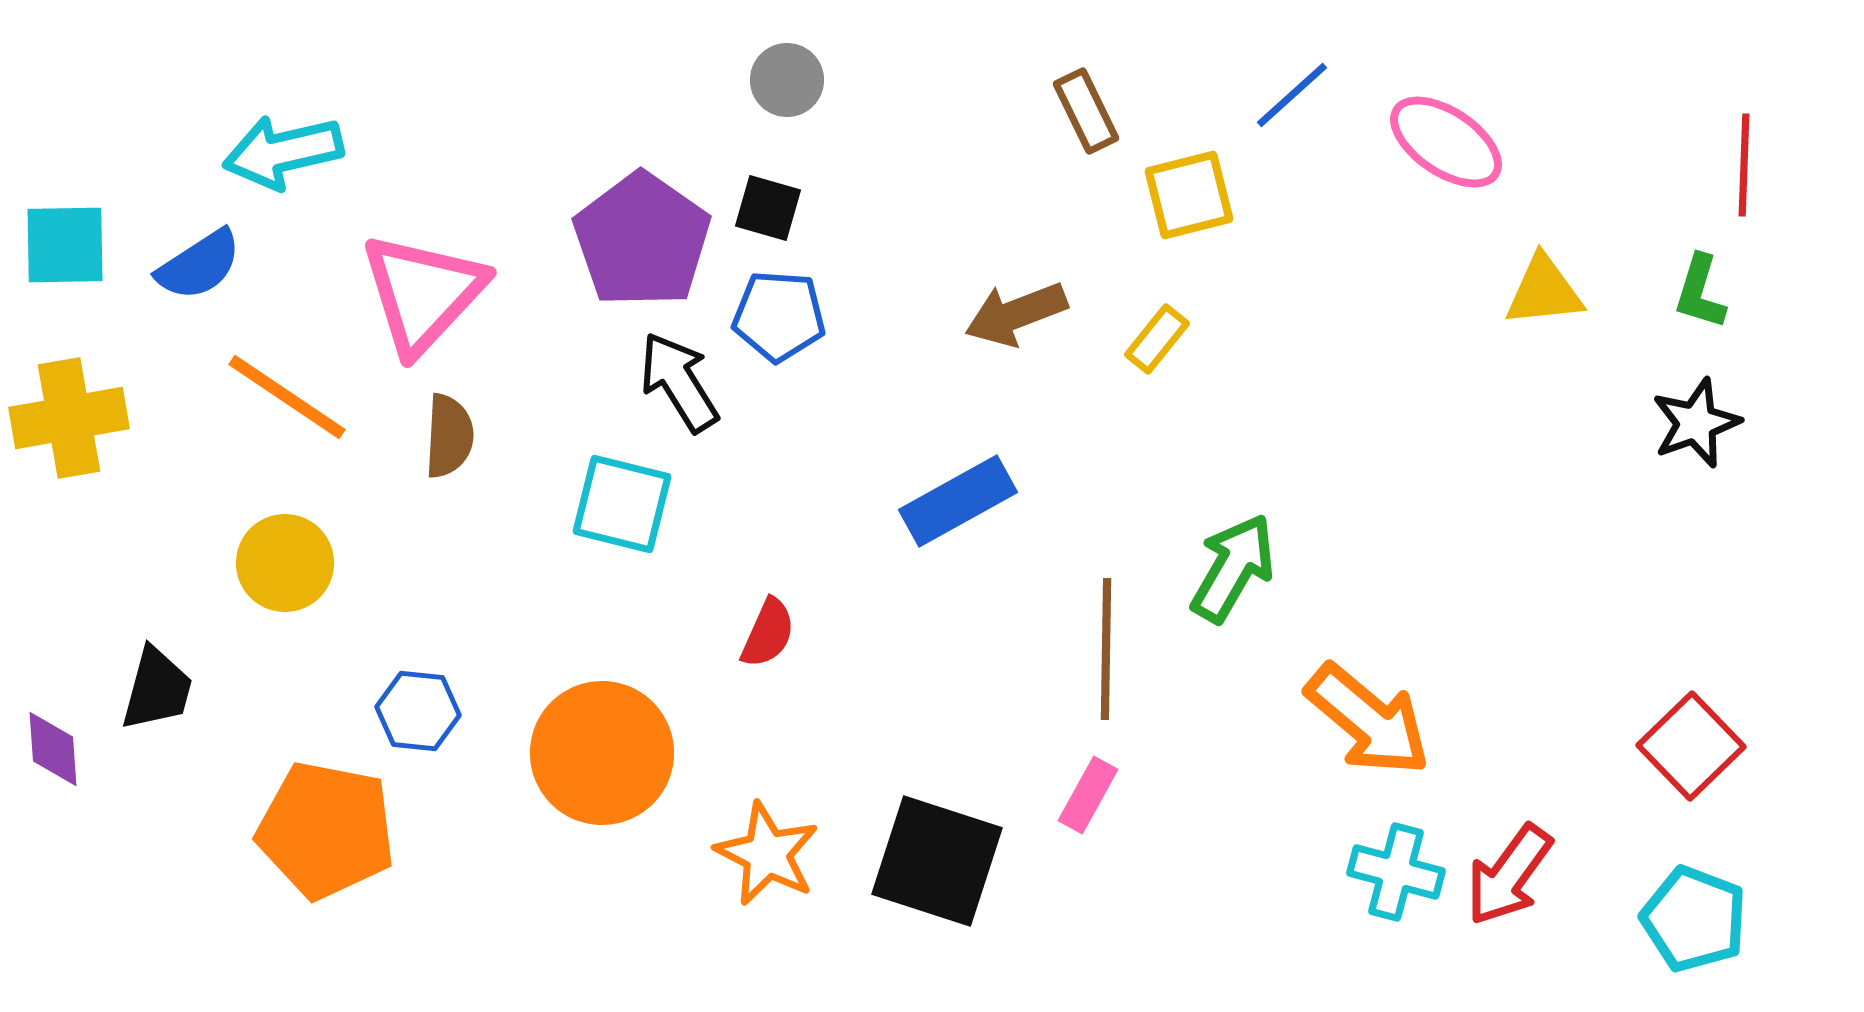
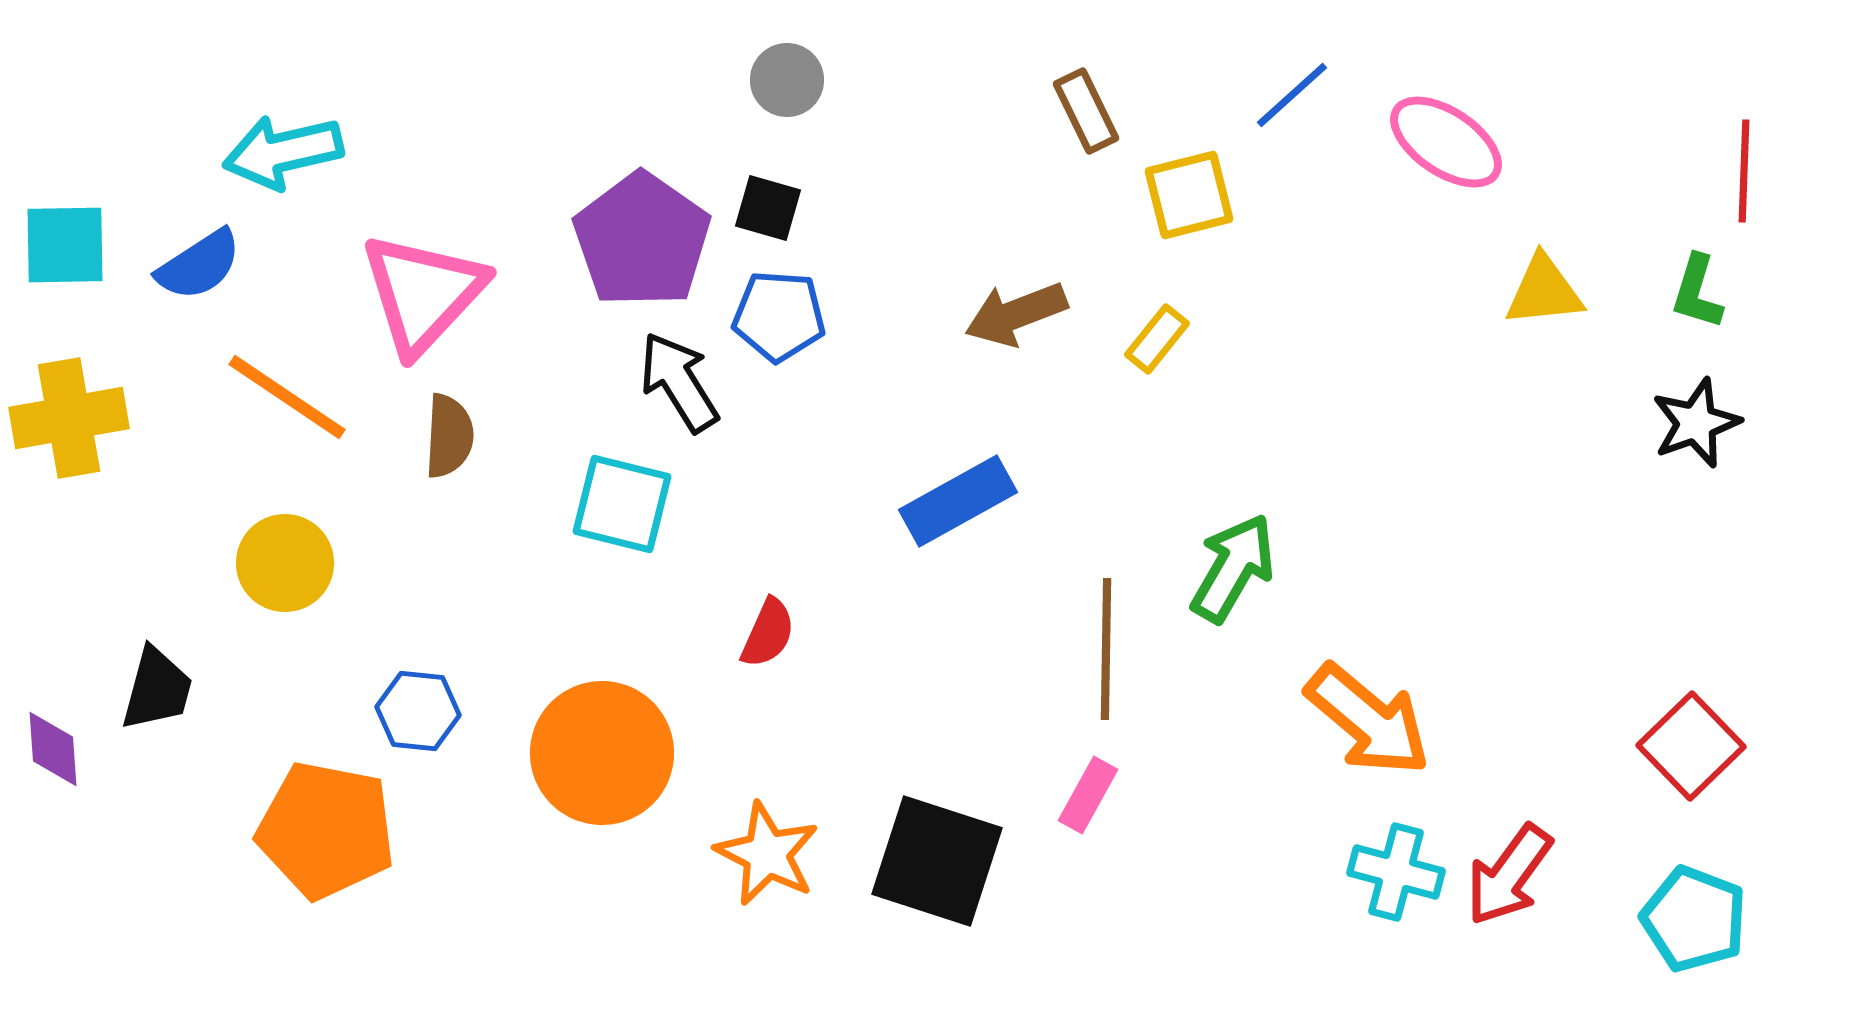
red line at (1744, 165): moved 6 px down
green L-shape at (1700, 292): moved 3 px left
